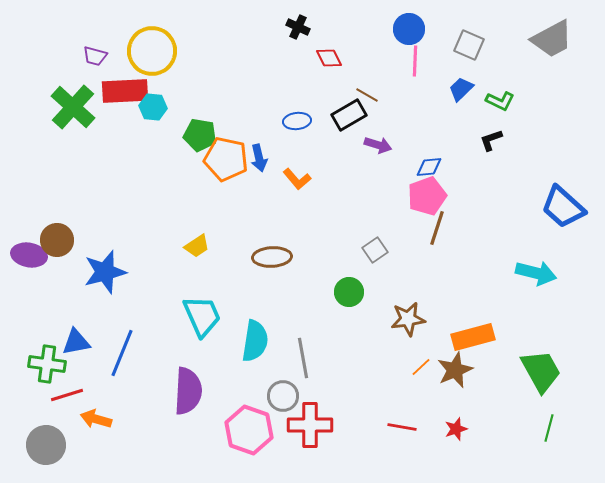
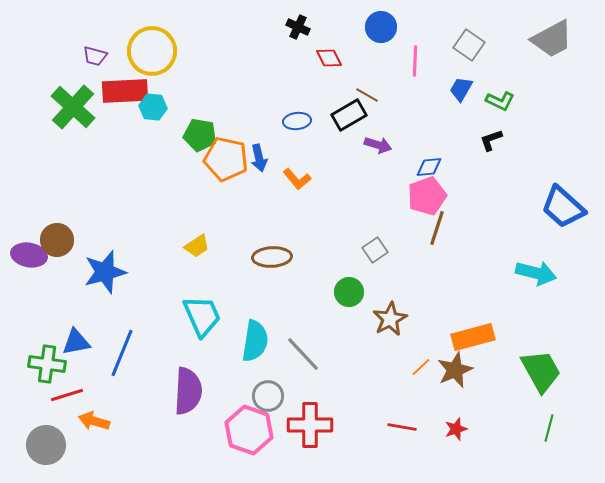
blue circle at (409, 29): moved 28 px left, 2 px up
gray square at (469, 45): rotated 12 degrees clockwise
blue trapezoid at (461, 89): rotated 16 degrees counterclockwise
brown star at (408, 319): moved 18 px left; rotated 20 degrees counterclockwise
gray line at (303, 358): moved 4 px up; rotated 33 degrees counterclockwise
gray circle at (283, 396): moved 15 px left
orange arrow at (96, 419): moved 2 px left, 2 px down
